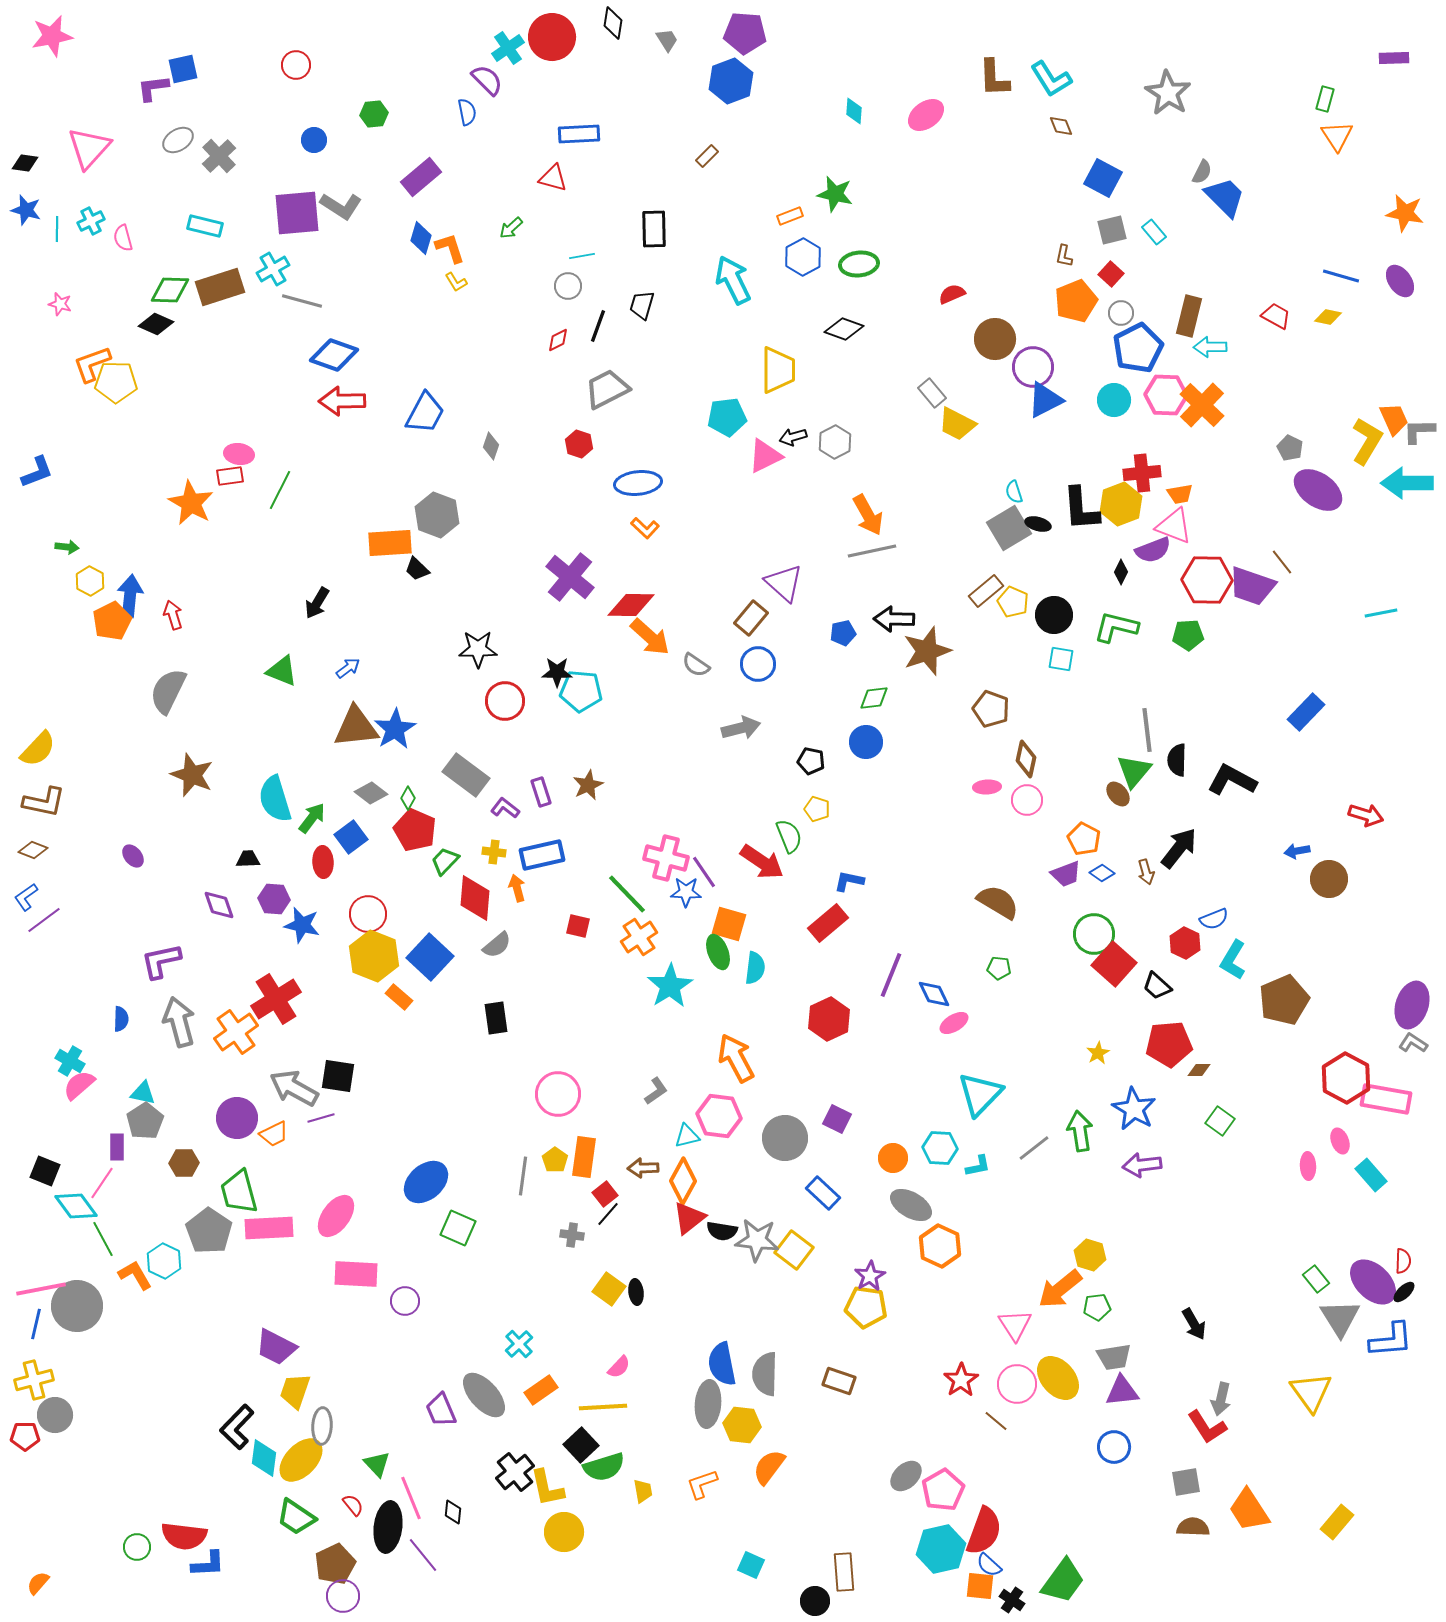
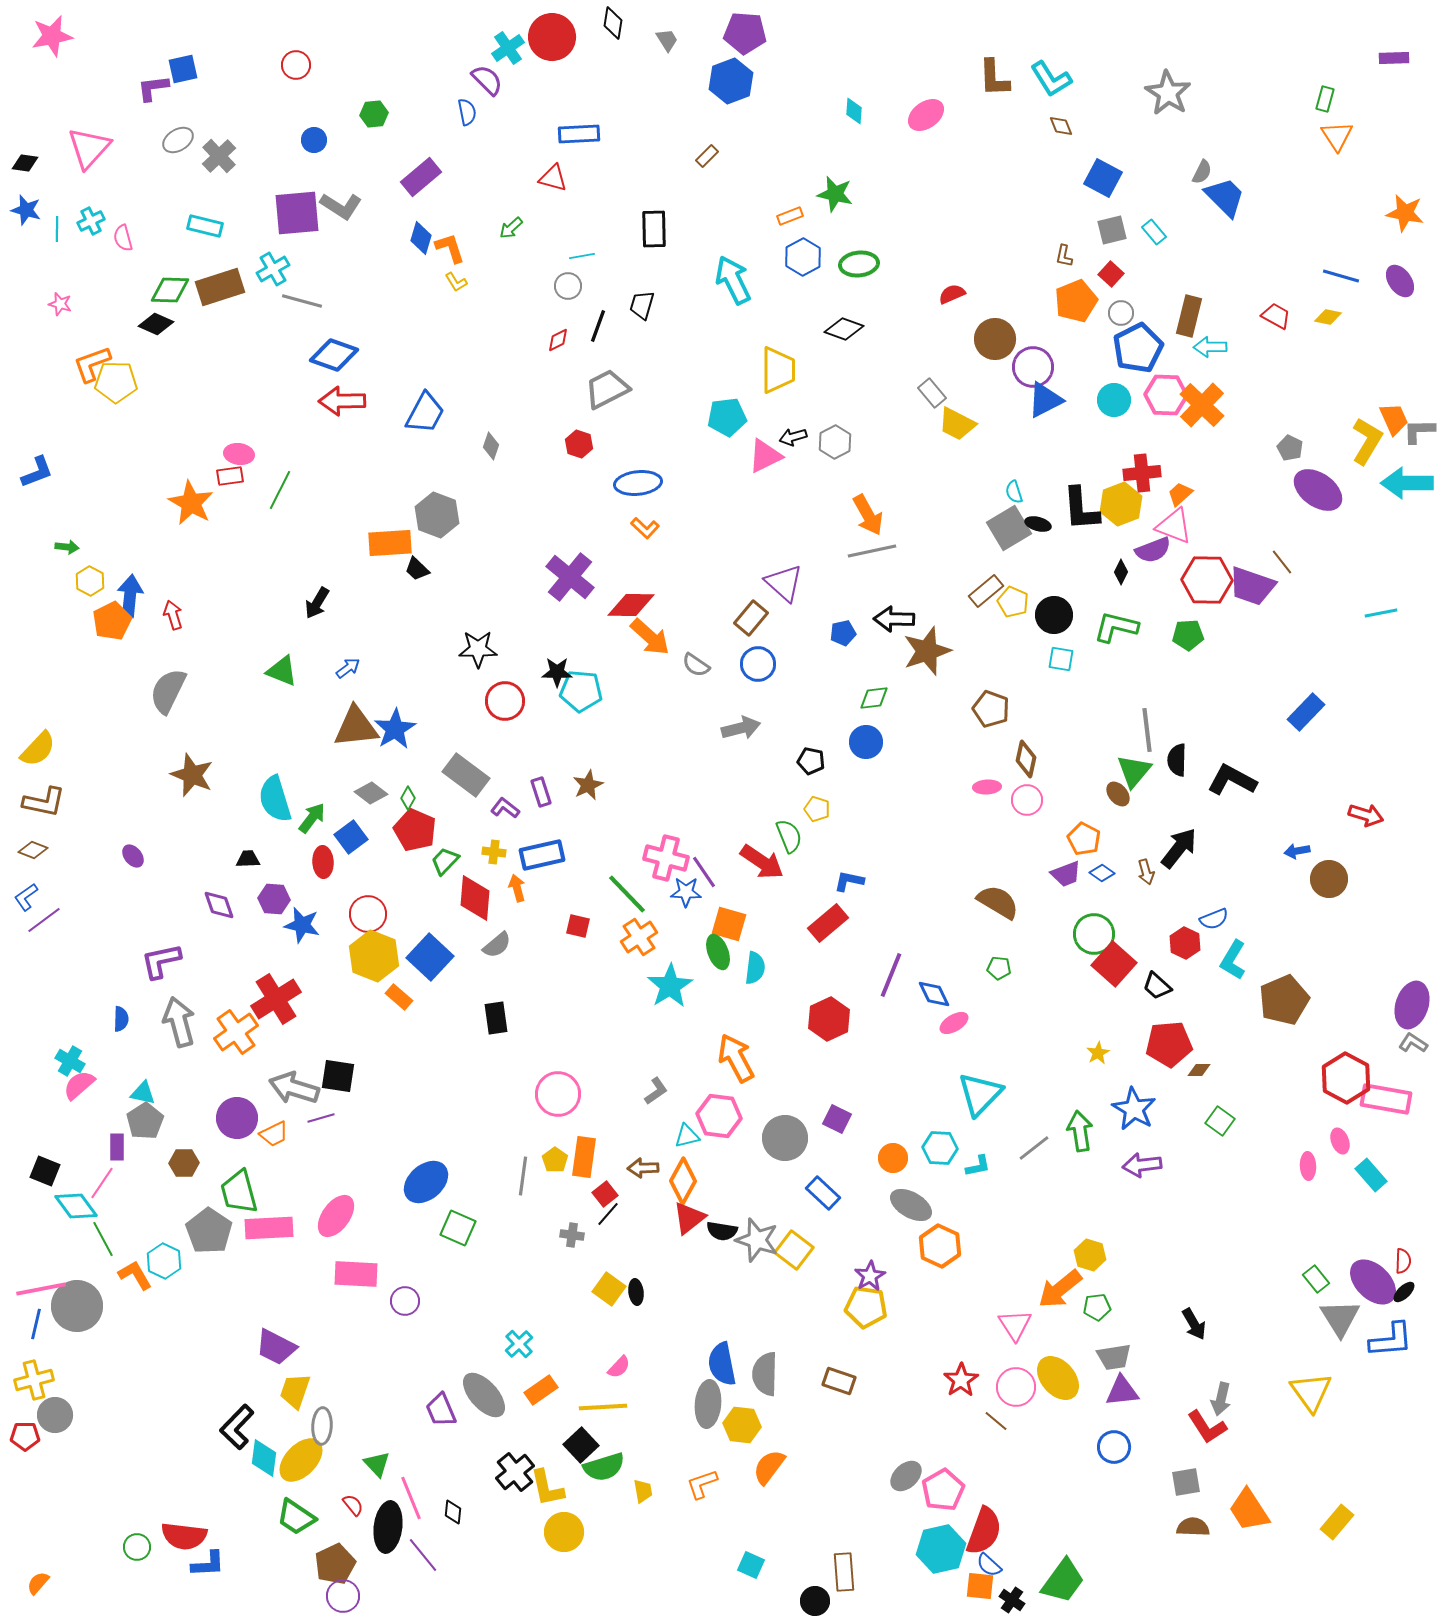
orange trapezoid at (1180, 494): rotated 148 degrees clockwise
gray arrow at (294, 1088): rotated 12 degrees counterclockwise
gray star at (757, 1240): rotated 12 degrees clockwise
pink circle at (1017, 1384): moved 1 px left, 3 px down
